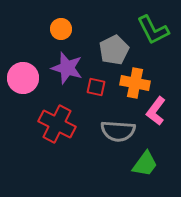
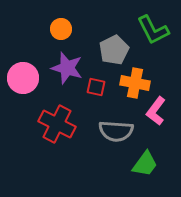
gray semicircle: moved 2 px left
